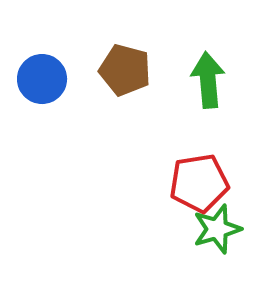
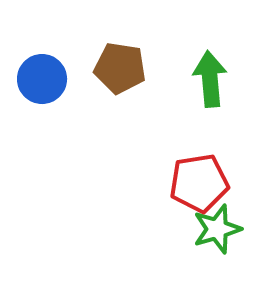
brown pentagon: moved 5 px left, 2 px up; rotated 6 degrees counterclockwise
green arrow: moved 2 px right, 1 px up
